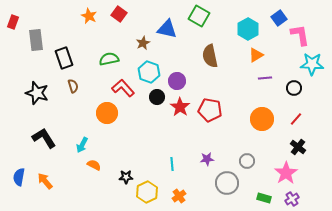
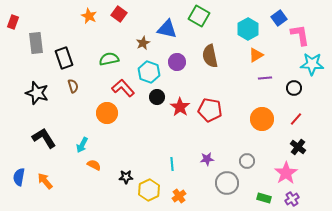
gray rectangle at (36, 40): moved 3 px down
purple circle at (177, 81): moved 19 px up
yellow hexagon at (147, 192): moved 2 px right, 2 px up
